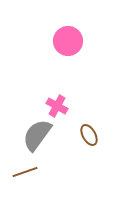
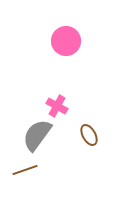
pink circle: moved 2 px left
brown line: moved 2 px up
